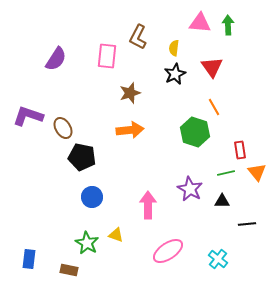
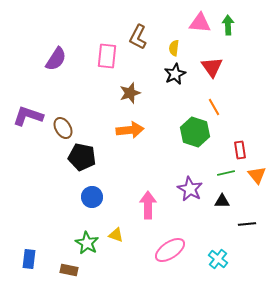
orange triangle: moved 3 px down
pink ellipse: moved 2 px right, 1 px up
